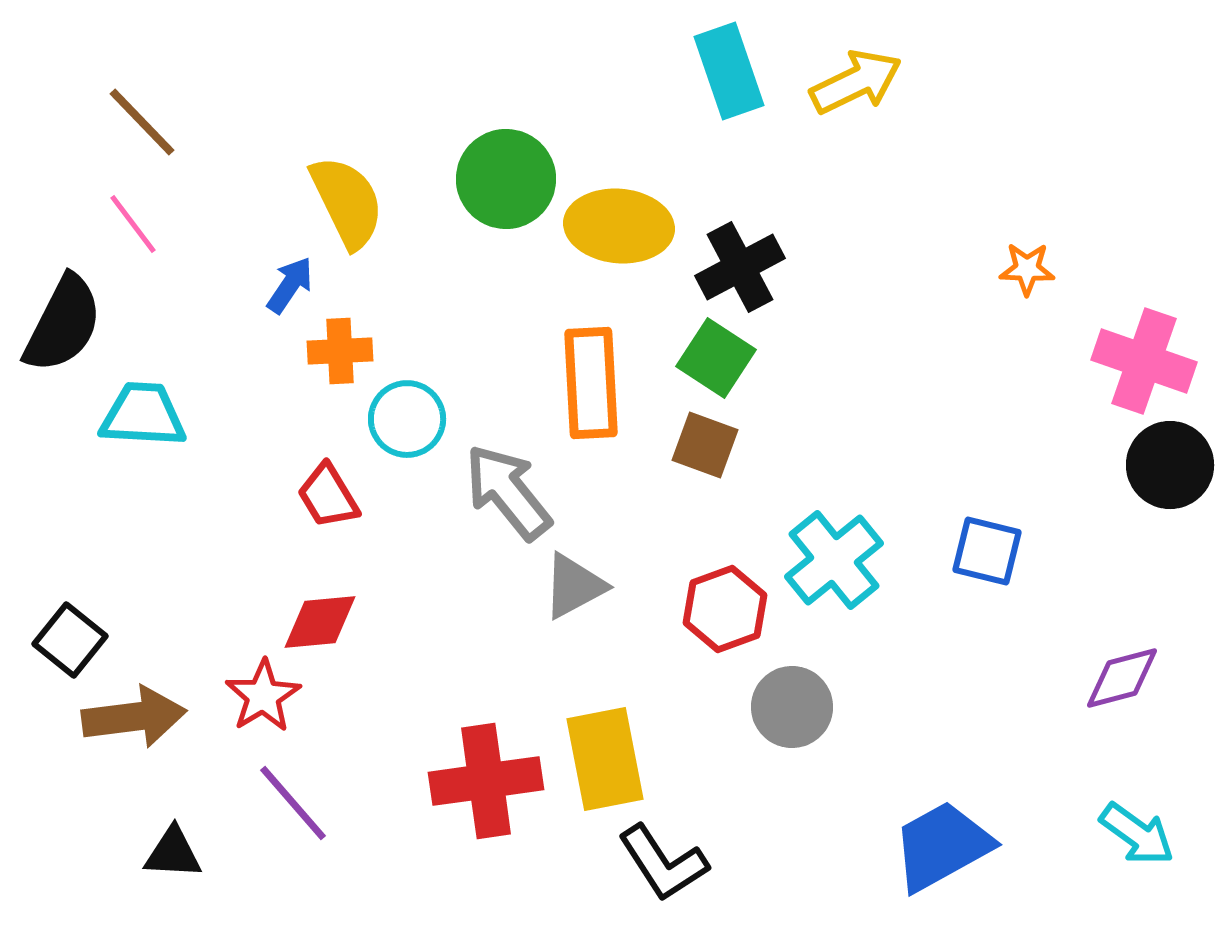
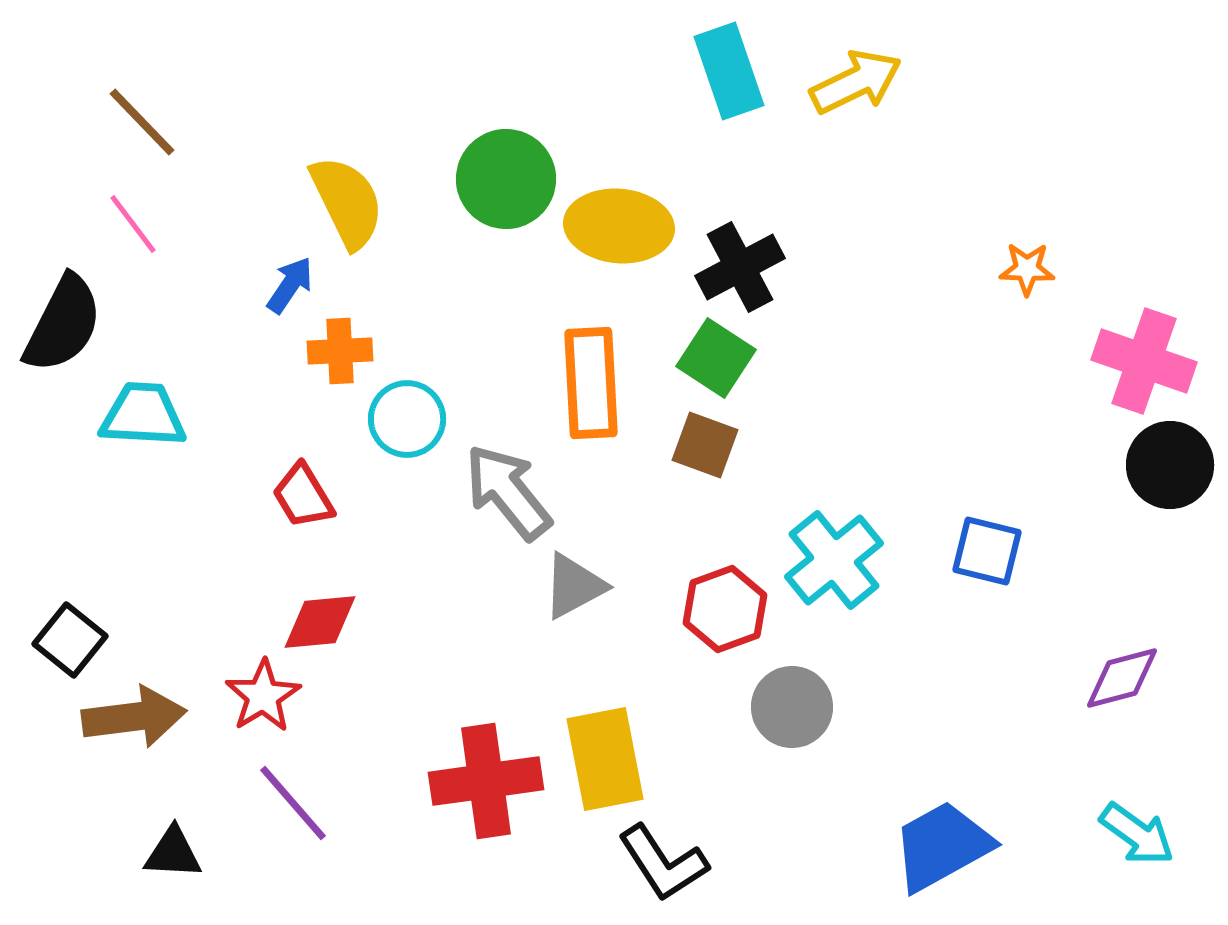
red trapezoid: moved 25 px left
